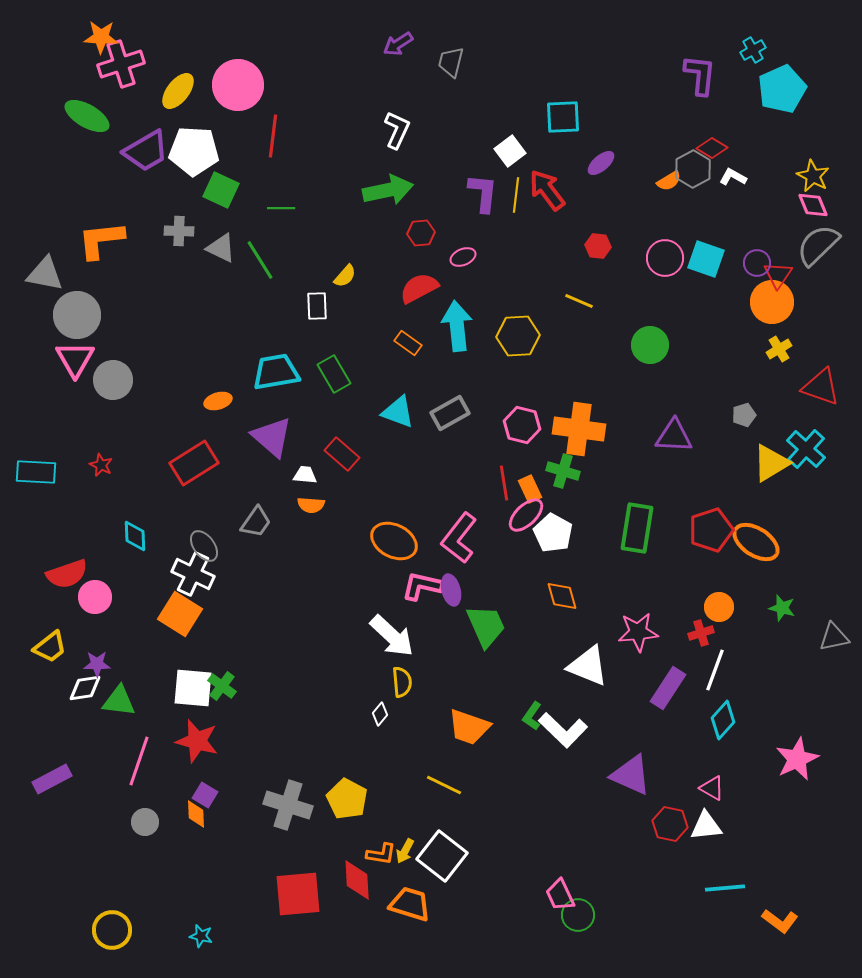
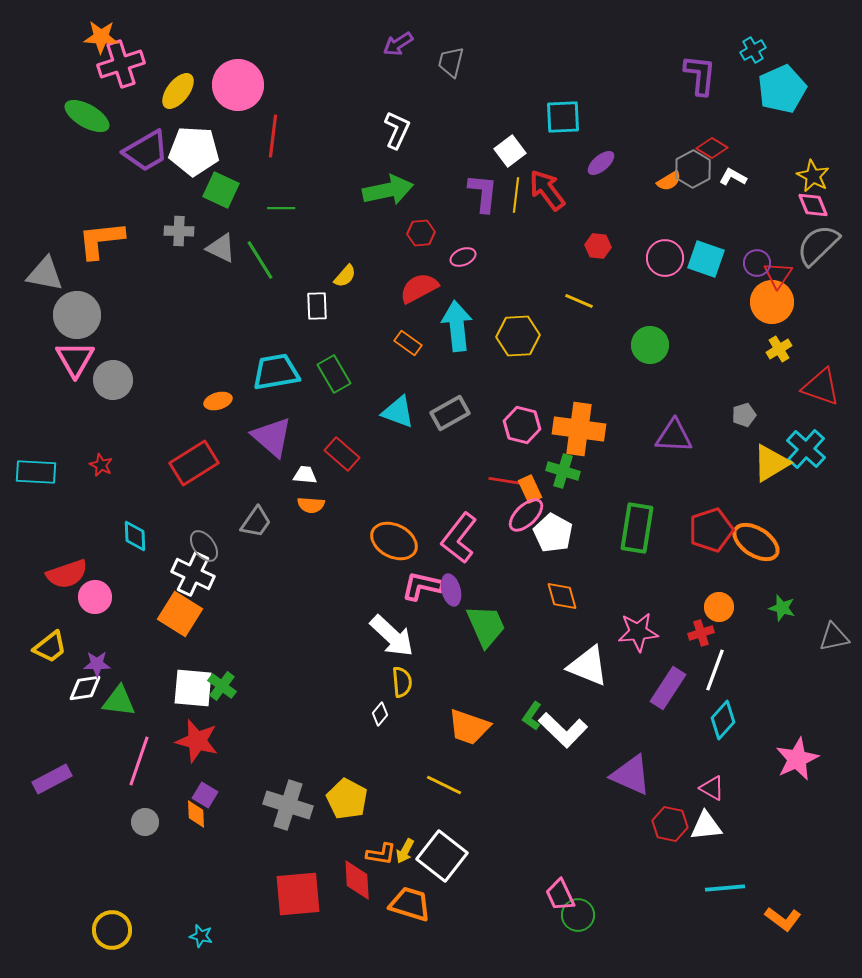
red line at (504, 483): moved 2 px right, 2 px up; rotated 72 degrees counterclockwise
orange L-shape at (780, 921): moved 3 px right, 2 px up
